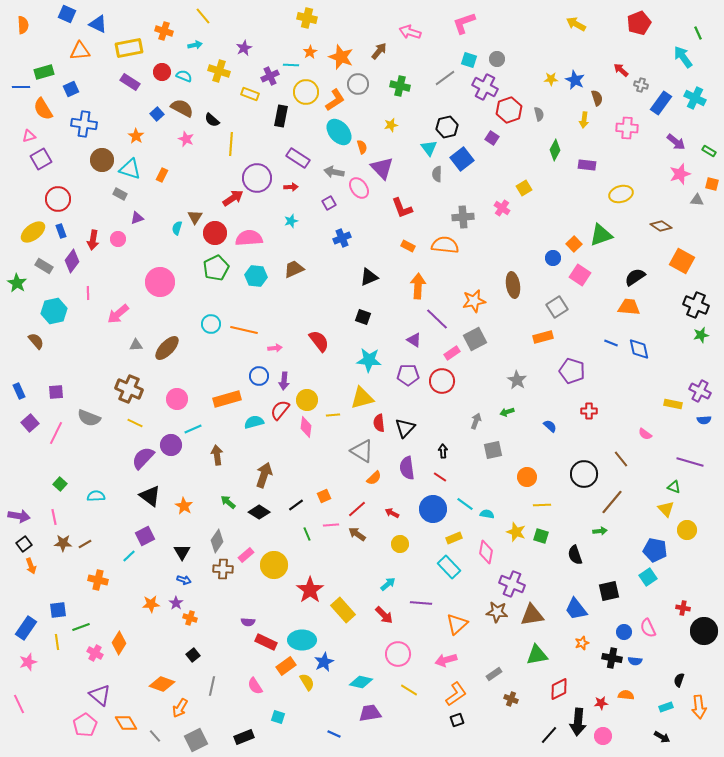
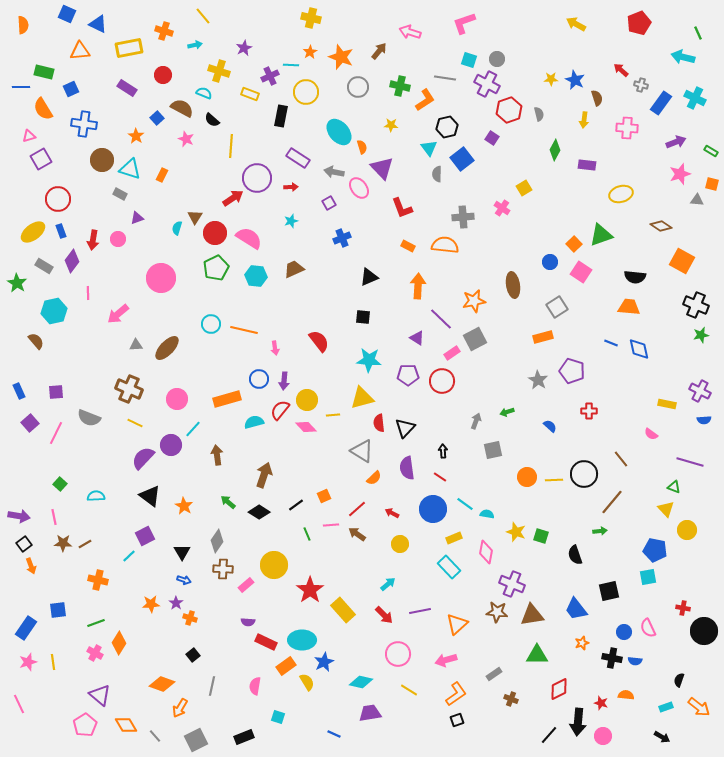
yellow cross at (307, 18): moved 4 px right
cyan arrow at (683, 57): rotated 40 degrees counterclockwise
green rectangle at (44, 72): rotated 30 degrees clockwise
red circle at (162, 72): moved 1 px right, 3 px down
cyan semicircle at (184, 76): moved 20 px right, 17 px down
gray line at (445, 78): rotated 45 degrees clockwise
purple rectangle at (130, 82): moved 3 px left, 6 px down
gray circle at (358, 84): moved 3 px down
purple cross at (485, 87): moved 2 px right, 3 px up
orange L-shape at (335, 100): moved 90 px right
blue square at (157, 114): moved 4 px down
yellow star at (391, 125): rotated 16 degrees clockwise
purple arrow at (676, 142): rotated 60 degrees counterclockwise
yellow line at (231, 144): moved 2 px down
green rectangle at (709, 151): moved 2 px right
pink semicircle at (249, 238): rotated 36 degrees clockwise
blue circle at (553, 258): moved 3 px left, 4 px down
pink square at (580, 275): moved 1 px right, 3 px up
black semicircle at (635, 277): rotated 140 degrees counterclockwise
pink circle at (160, 282): moved 1 px right, 4 px up
black square at (363, 317): rotated 14 degrees counterclockwise
purple line at (437, 319): moved 4 px right
purple triangle at (414, 340): moved 3 px right, 2 px up
pink arrow at (275, 348): rotated 88 degrees clockwise
blue circle at (259, 376): moved 3 px down
gray star at (517, 380): moved 21 px right
yellow rectangle at (673, 404): moved 6 px left
pink diamond at (306, 427): rotated 50 degrees counterclockwise
cyan line at (193, 429): rotated 24 degrees counterclockwise
pink semicircle at (645, 434): moved 6 px right
yellow line at (542, 505): moved 12 px right, 25 px up
pink rectangle at (246, 555): moved 30 px down
cyan square at (648, 577): rotated 24 degrees clockwise
purple line at (421, 603): moved 1 px left, 8 px down; rotated 15 degrees counterclockwise
green line at (81, 627): moved 15 px right, 4 px up
yellow line at (57, 642): moved 4 px left, 20 px down
green triangle at (537, 655): rotated 10 degrees clockwise
pink semicircle at (255, 686): rotated 42 degrees clockwise
red star at (601, 703): rotated 24 degrees clockwise
orange arrow at (699, 707): rotated 45 degrees counterclockwise
orange diamond at (126, 723): moved 2 px down
